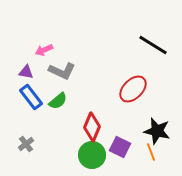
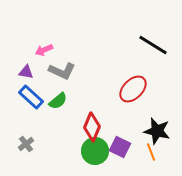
blue rectangle: rotated 10 degrees counterclockwise
green circle: moved 3 px right, 4 px up
